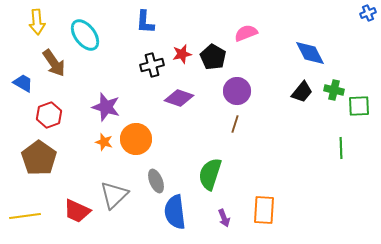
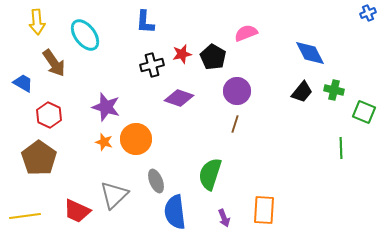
green square: moved 5 px right, 6 px down; rotated 25 degrees clockwise
red hexagon: rotated 15 degrees counterclockwise
